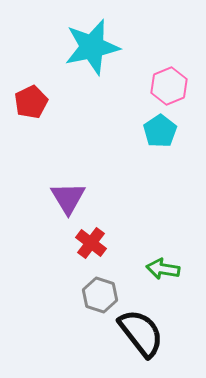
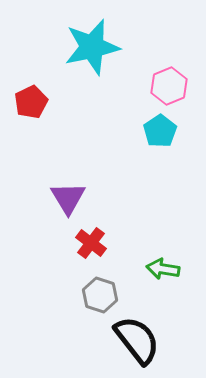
black semicircle: moved 4 px left, 7 px down
